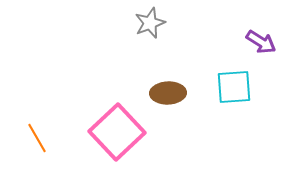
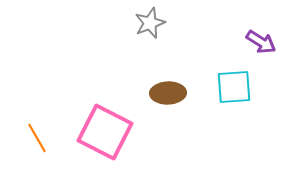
pink square: moved 12 px left; rotated 20 degrees counterclockwise
